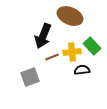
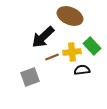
black arrow: moved 1 px down; rotated 25 degrees clockwise
